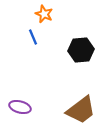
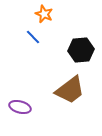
blue line: rotated 21 degrees counterclockwise
brown trapezoid: moved 11 px left, 20 px up
